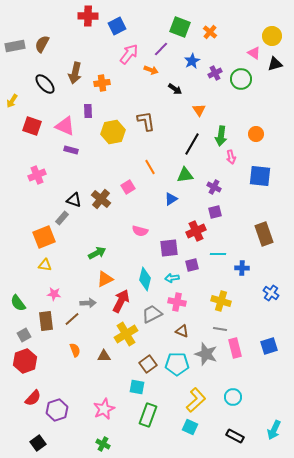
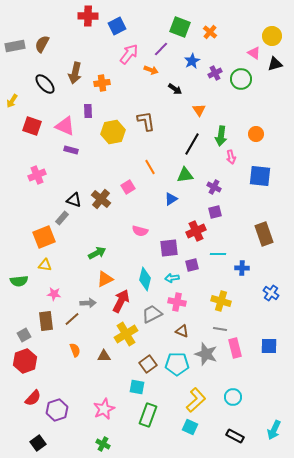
green semicircle at (18, 303): moved 1 px right, 22 px up; rotated 60 degrees counterclockwise
blue square at (269, 346): rotated 18 degrees clockwise
